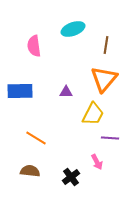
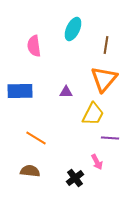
cyan ellipse: rotated 45 degrees counterclockwise
black cross: moved 4 px right, 1 px down
